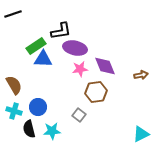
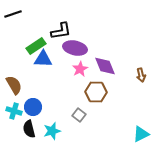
pink star: rotated 21 degrees counterclockwise
brown arrow: rotated 88 degrees clockwise
brown hexagon: rotated 10 degrees clockwise
blue circle: moved 5 px left
cyan star: rotated 12 degrees counterclockwise
